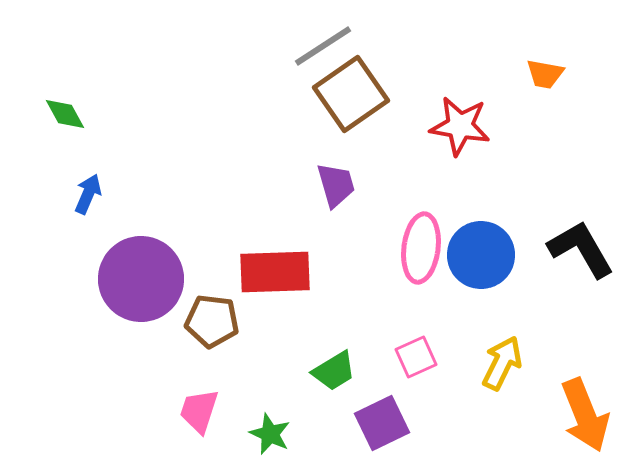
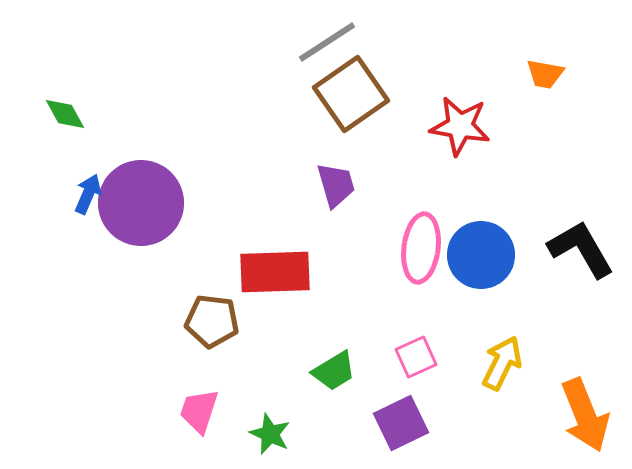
gray line: moved 4 px right, 4 px up
purple circle: moved 76 px up
purple square: moved 19 px right
